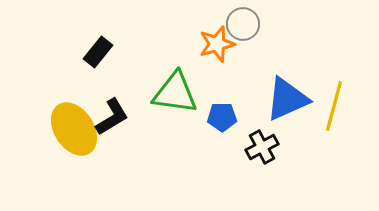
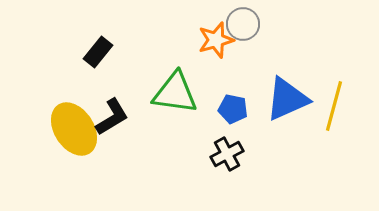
orange star: moved 1 px left, 4 px up
blue pentagon: moved 11 px right, 8 px up; rotated 12 degrees clockwise
black cross: moved 35 px left, 7 px down
